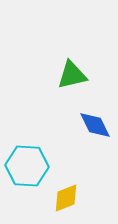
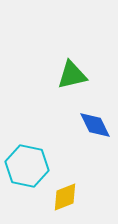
cyan hexagon: rotated 9 degrees clockwise
yellow diamond: moved 1 px left, 1 px up
